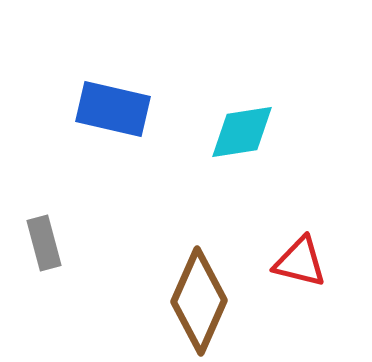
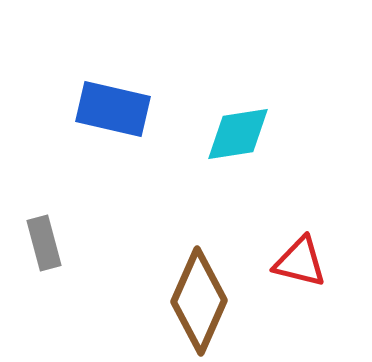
cyan diamond: moved 4 px left, 2 px down
